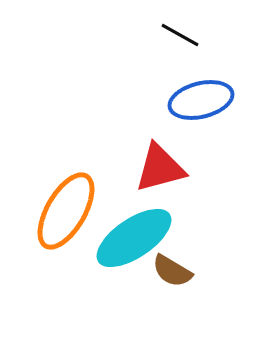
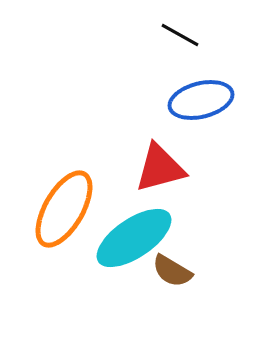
orange ellipse: moved 2 px left, 2 px up
